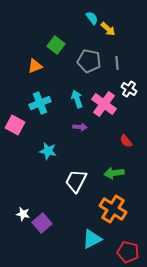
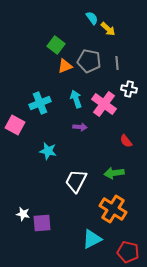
orange triangle: moved 30 px right
white cross: rotated 21 degrees counterclockwise
cyan arrow: moved 1 px left
purple square: rotated 36 degrees clockwise
